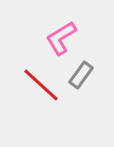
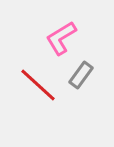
red line: moved 3 px left
